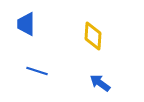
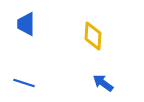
blue line: moved 13 px left, 12 px down
blue arrow: moved 3 px right
